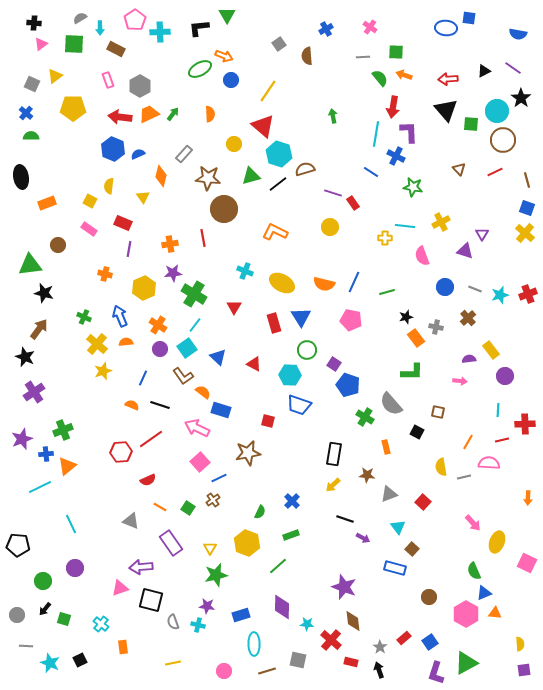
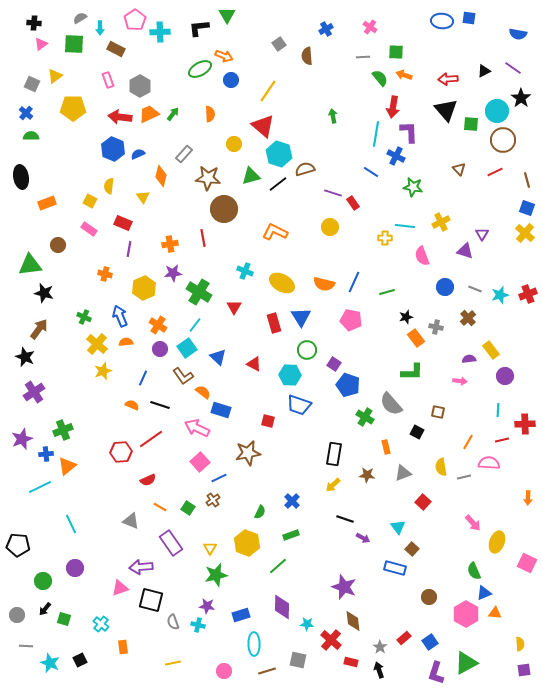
blue ellipse at (446, 28): moved 4 px left, 7 px up
green cross at (194, 294): moved 5 px right, 2 px up
gray triangle at (389, 494): moved 14 px right, 21 px up
